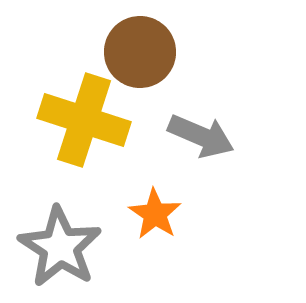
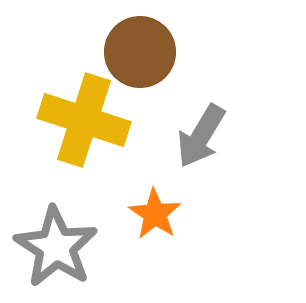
gray arrow: rotated 98 degrees clockwise
gray star: moved 4 px left
